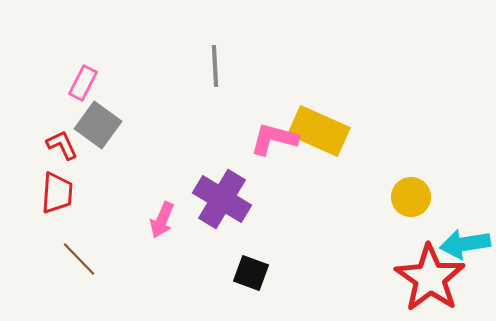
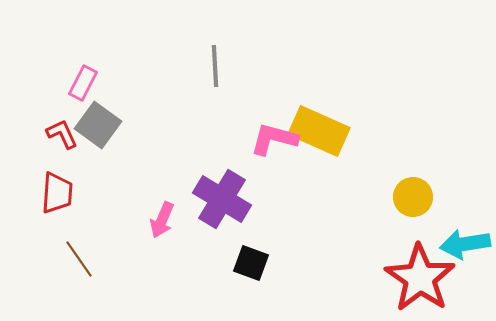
red L-shape: moved 11 px up
yellow circle: moved 2 px right
brown line: rotated 9 degrees clockwise
black square: moved 10 px up
red star: moved 10 px left
